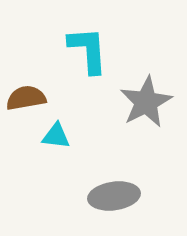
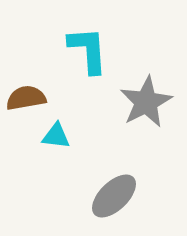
gray ellipse: rotated 36 degrees counterclockwise
